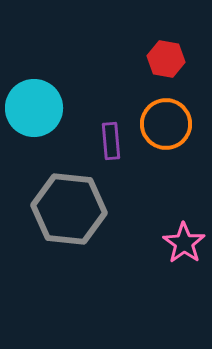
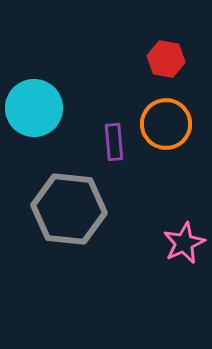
purple rectangle: moved 3 px right, 1 px down
pink star: rotated 12 degrees clockwise
